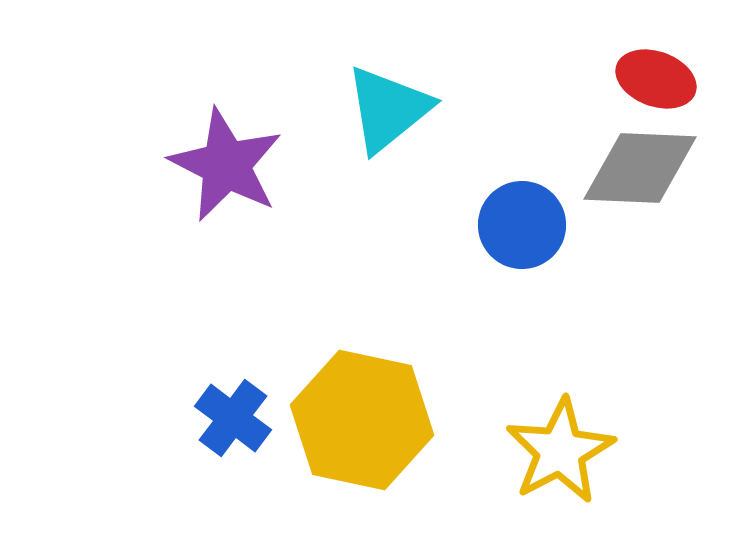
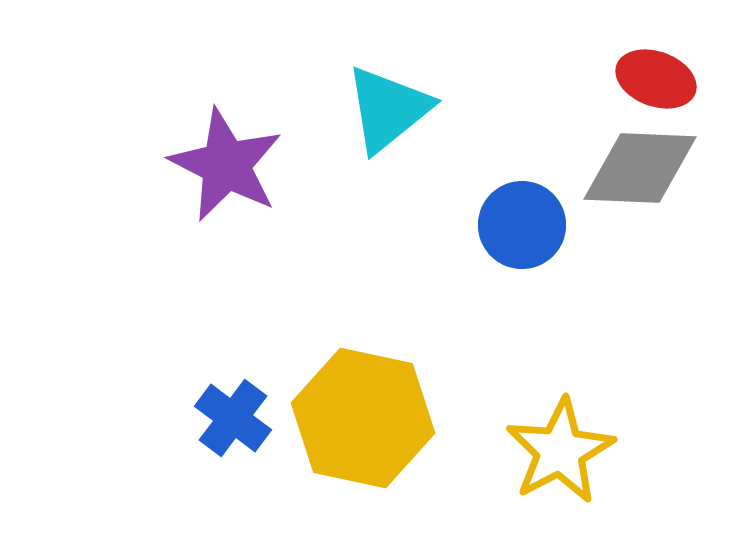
yellow hexagon: moved 1 px right, 2 px up
